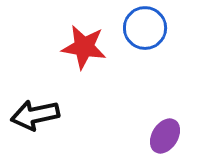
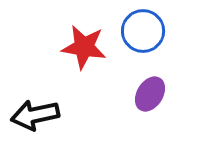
blue circle: moved 2 px left, 3 px down
purple ellipse: moved 15 px left, 42 px up
